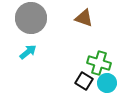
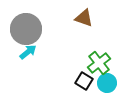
gray circle: moved 5 px left, 11 px down
green cross: rotated 35 degrees clockwise
